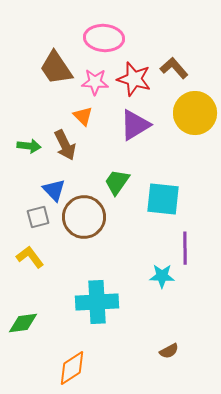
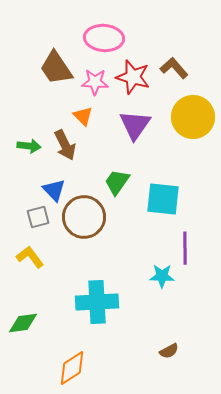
red star: moved 1 px left, 2 px up
yellow circle: moved 2 px left, 4 px down
purple triangle: rotated 24 degrees counterclockwise
